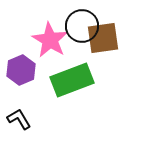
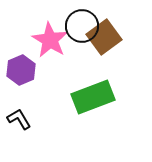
brown square: moved 1 px right, 1 px up; rotated 28 degrees counterclockwise
green rectangle: moved 21 px right, 17 px down
